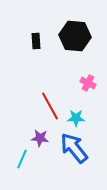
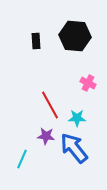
red line: moved 1 px up
cyan star: moved 1 px right
purple star: moved 6 px right, 2 px up
